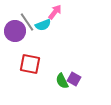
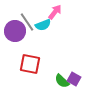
green semicircle: rotated 21 degrees counterclockwise
